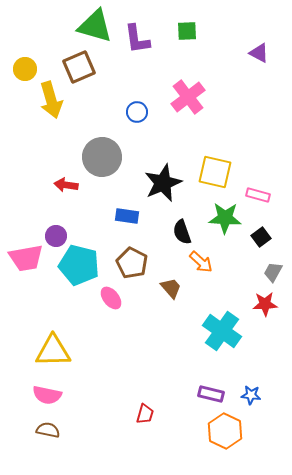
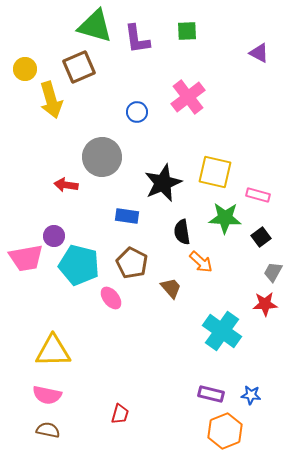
black semicircle: rotated 10 degrees clockwise
purple circle: moved 2 px left
red trapezoid: moved 25 px left
orange hexagon: rotated 12 degrees clockwise
